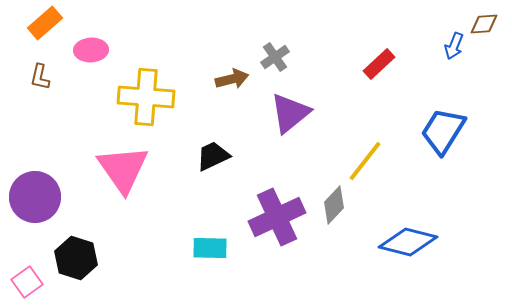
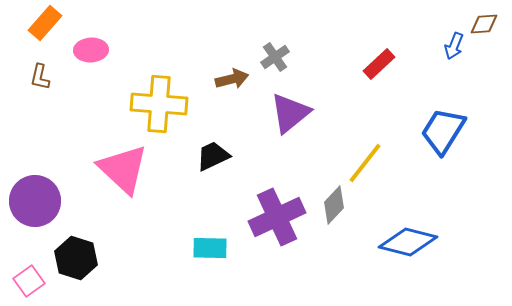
orange rectangle: rotated 8 degrees counterclockwise
yellow cross: moved 13 px right, 7 px down
yellow line: moved 2 px down
pink triangle: rotated 12 degrees counterclockwise
purple circle: moved 4 px down
pink square: moved 2 px right, 1 px up
